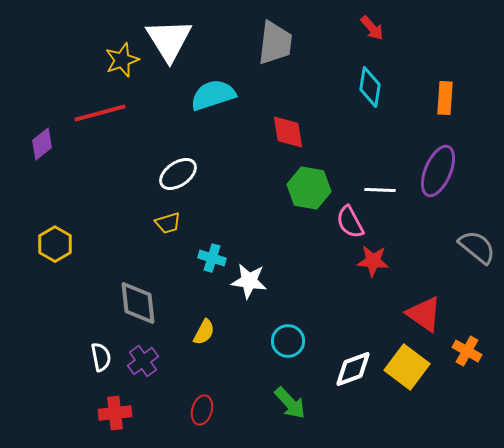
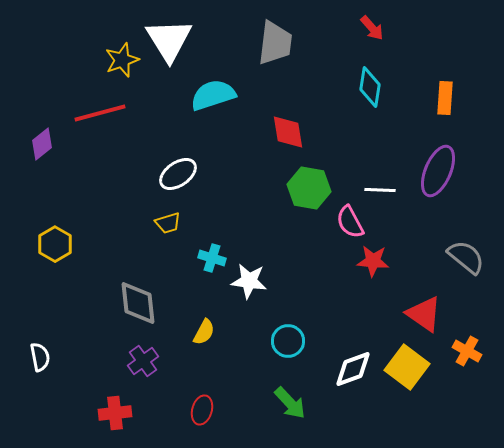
gray semicircle: moved 11 px left, 10 px down
white semicircle: moved 61 px left
